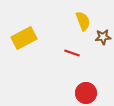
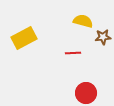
yellow semicircle: rotated 54 degrees counterclockwise
red line: moved 1 px right; rotated 21 degrees counterclockwise
